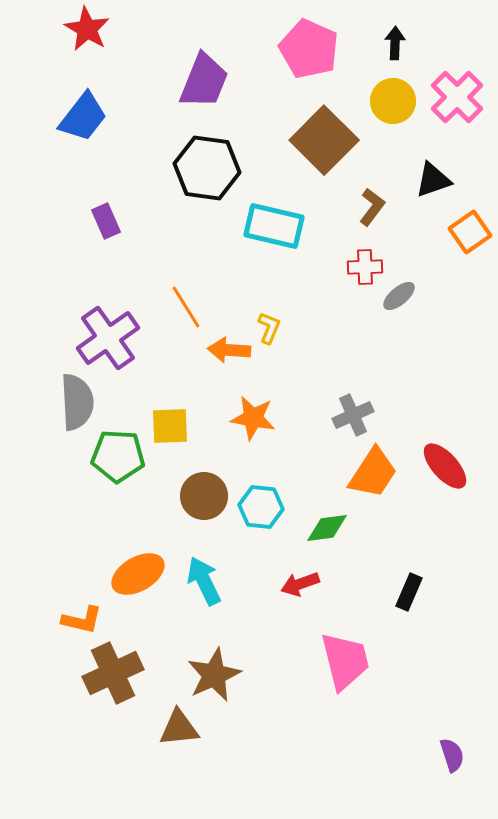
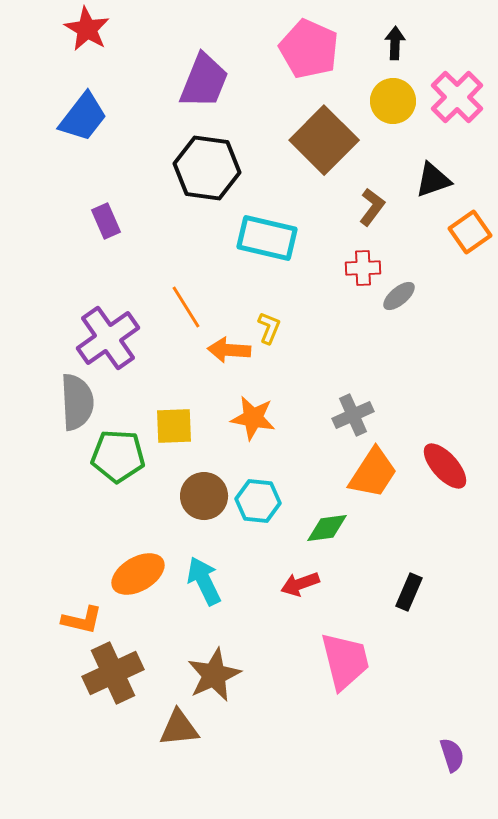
cyan rectangle: moved 7 px left, 12 px down
red cross: moved 2 px left, 1 px down
yellow square: moved 4 px right
cyan hexagon: moved 3 px left, 6 px up
